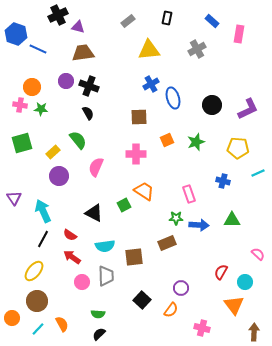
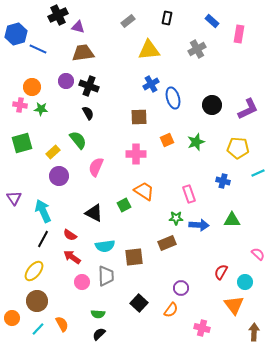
blue hexagon at (16, 34): rotated 25 degrees clockwise
black square at (142, 300): moved 3 px left, 3 px down
